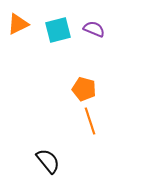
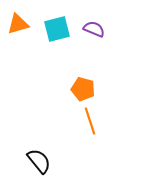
orange triangle: rotated 10 degrees clockwise
cyan square: moved 1 px left, 1 px up
orange pentagon: moved 1 px left
black semicircle: moved 9 px left
